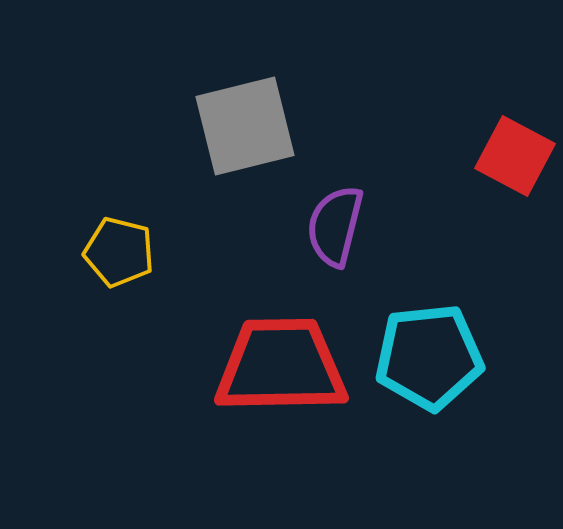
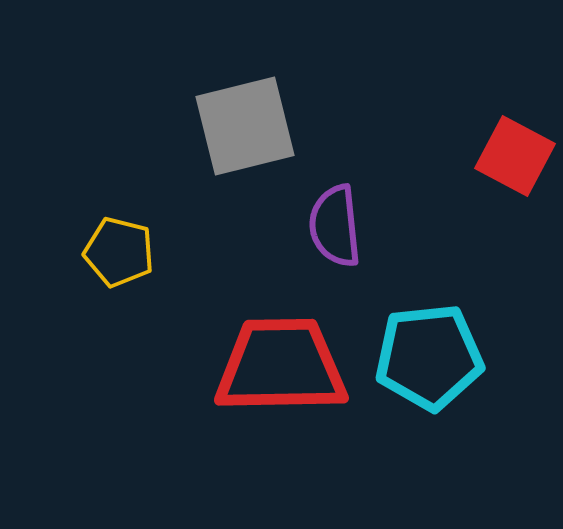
purple semicircle: rotated 20 degrees counterclockwise
